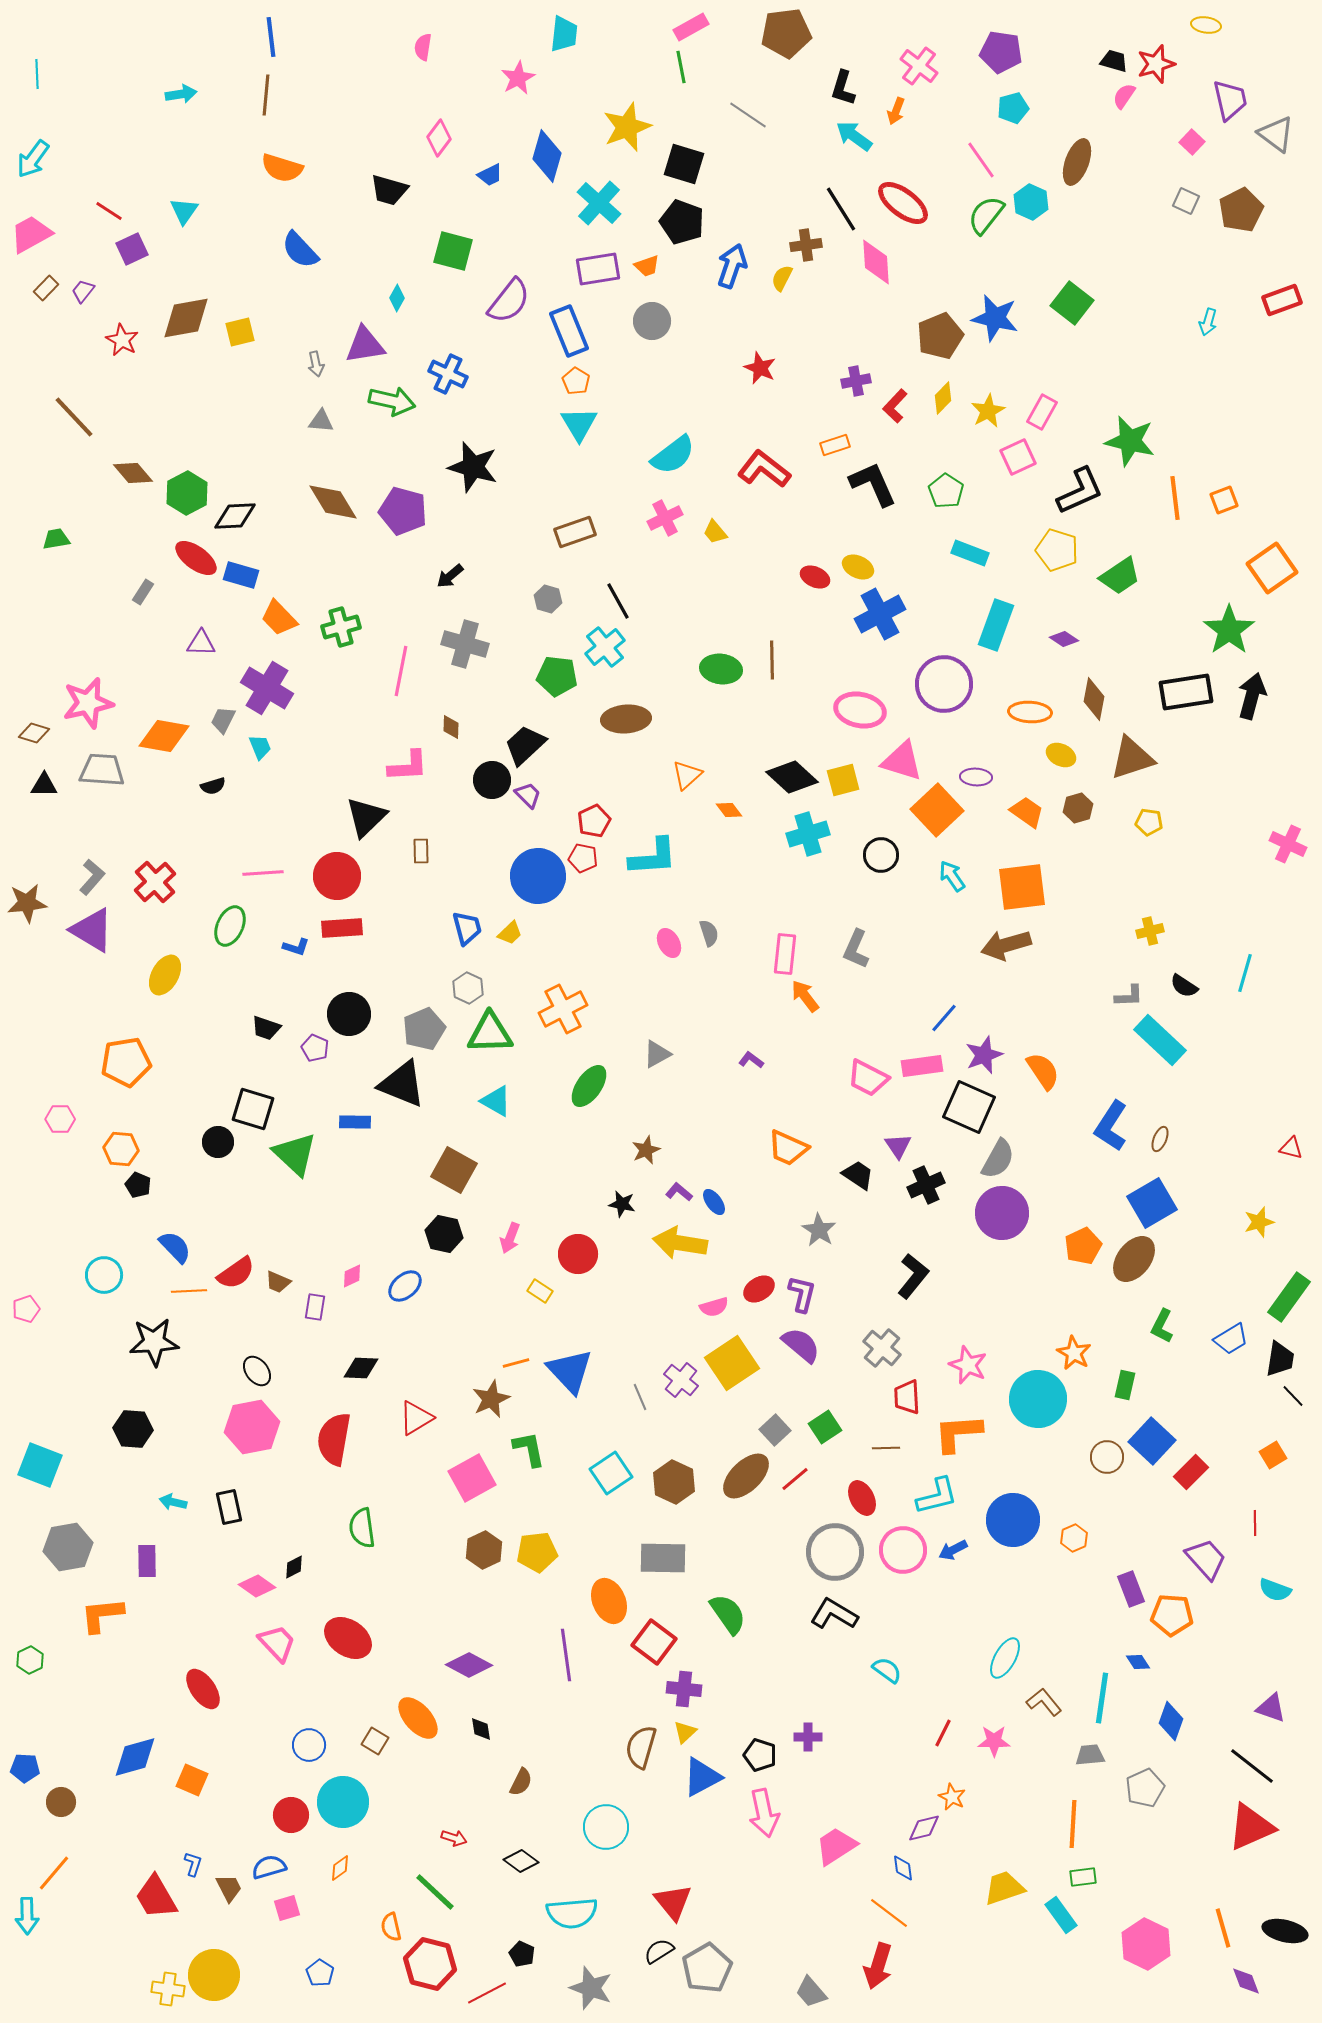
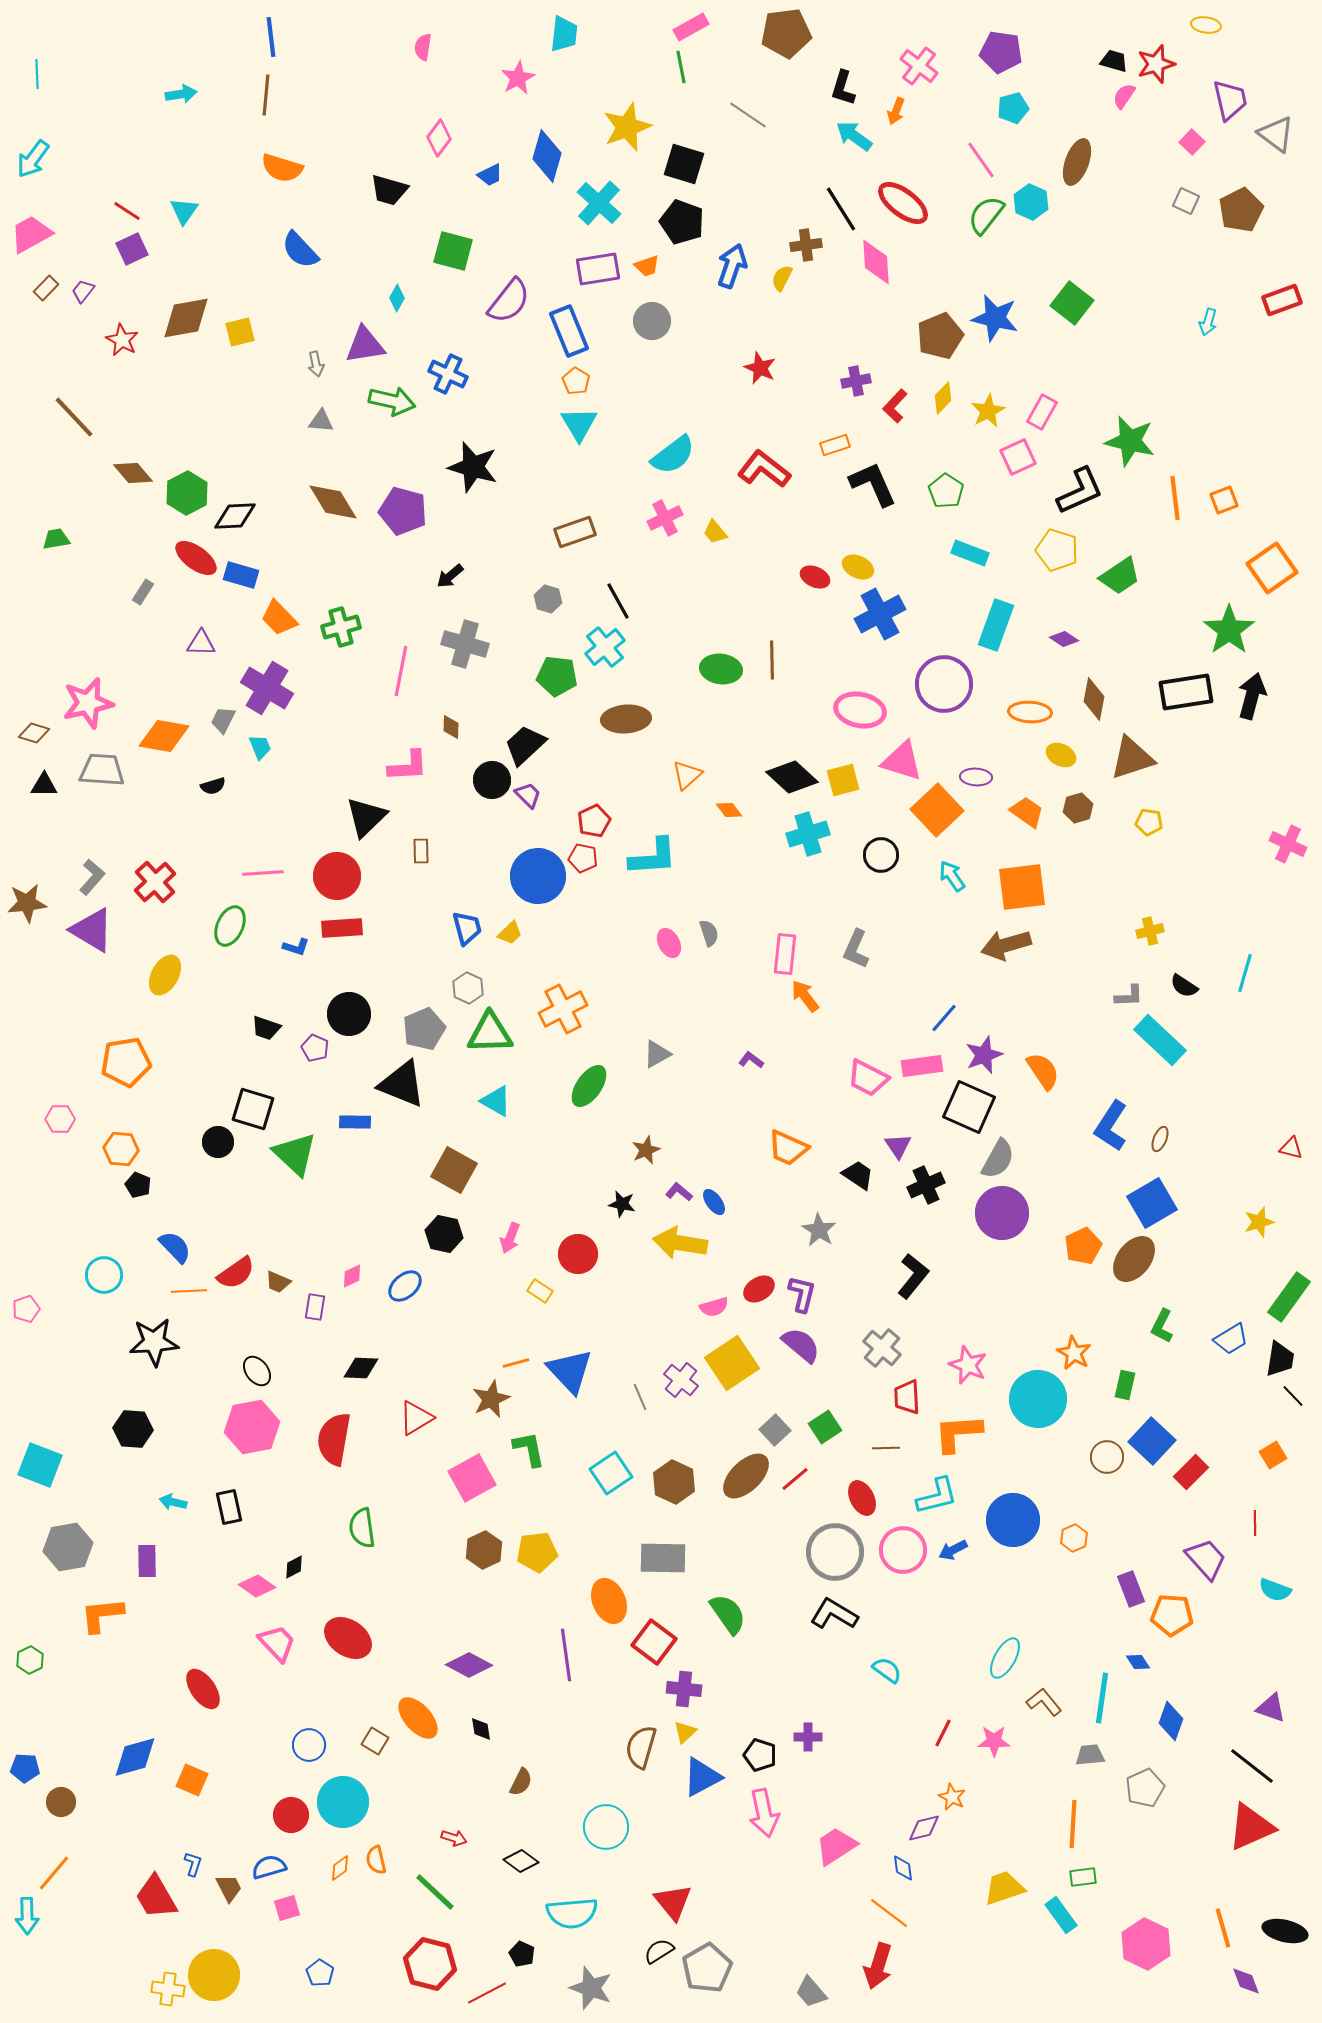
red line at (109, 211): moved 18 px right
orange semicircle at (391, 1927): moved 15 px left, 67 px up
